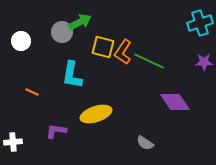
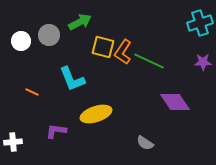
gray circle: moved 13 px left, 3 px down
purple star: moved 1 px left
cyan L-shape: moved 4 px down; rotated 32 degrees counterclockwise
